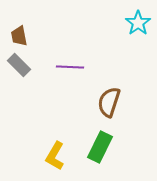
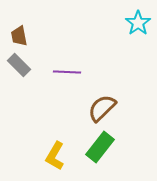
purple line: moved 3 px left, 5 px down
brown semicircle: moved 7 px left, 6 px down; rotated 28 degrees clockwise
green rectangle: rotated 12 degrees clockwise
